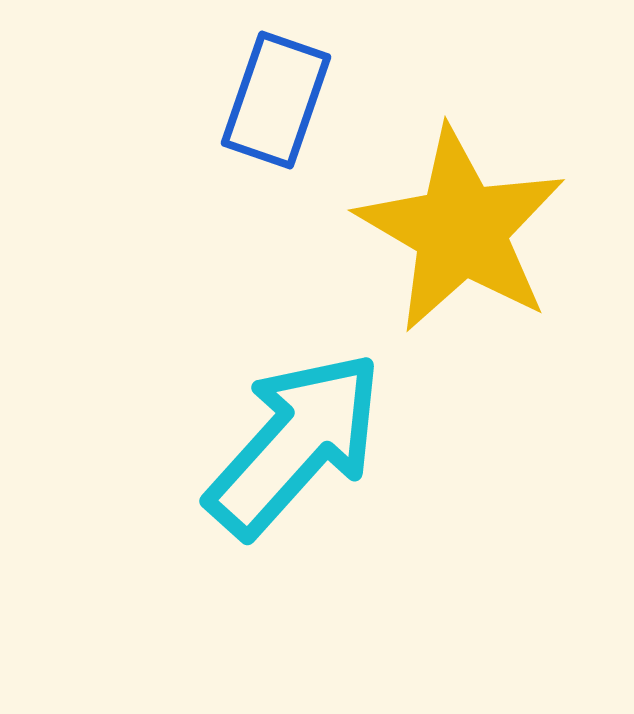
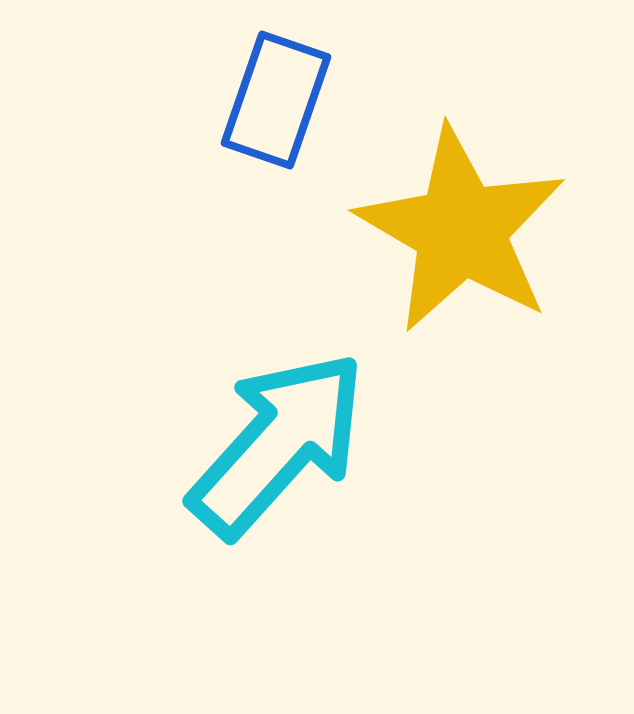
cyan arrow: moved 17 px left
